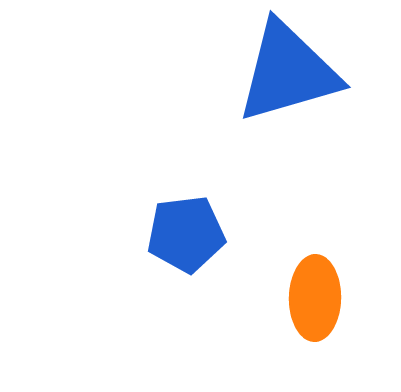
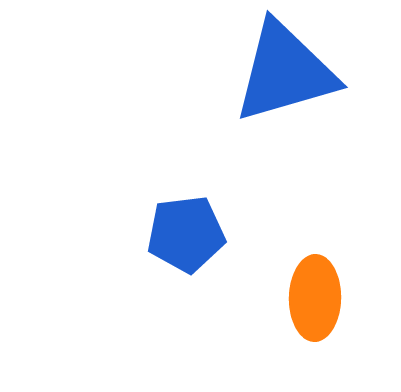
blue triangle: moved 3 px left
